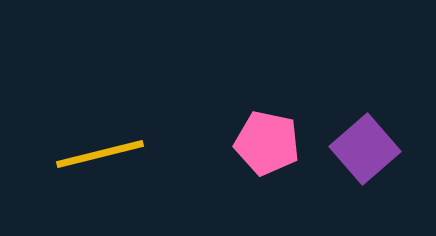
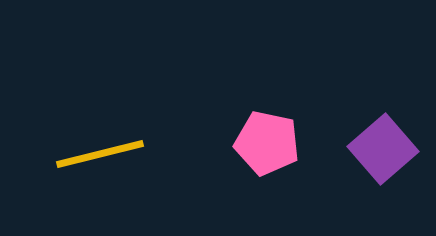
purple square: moved 18 px right
